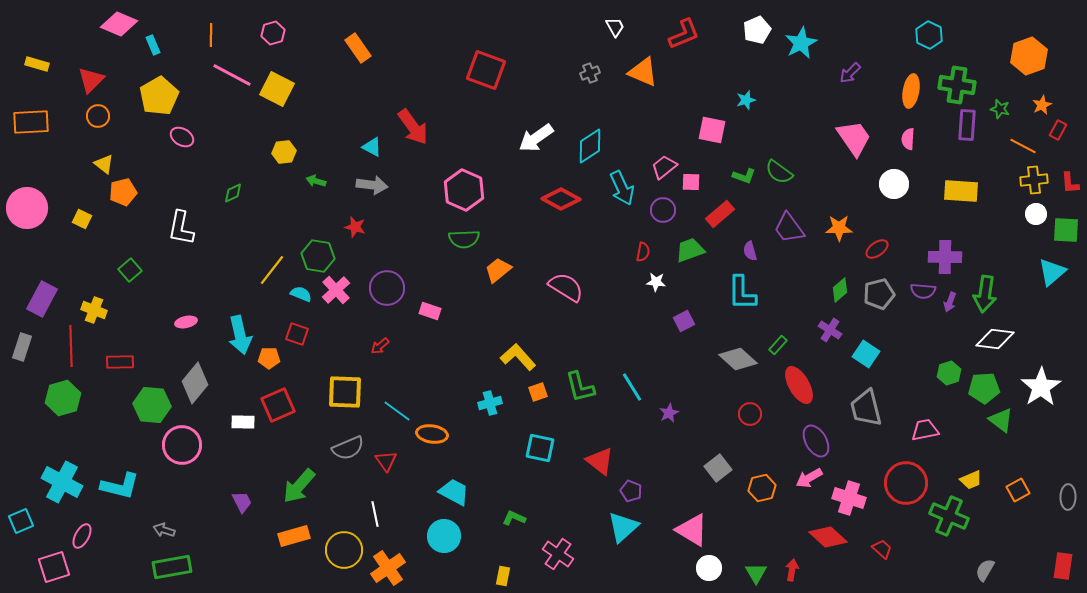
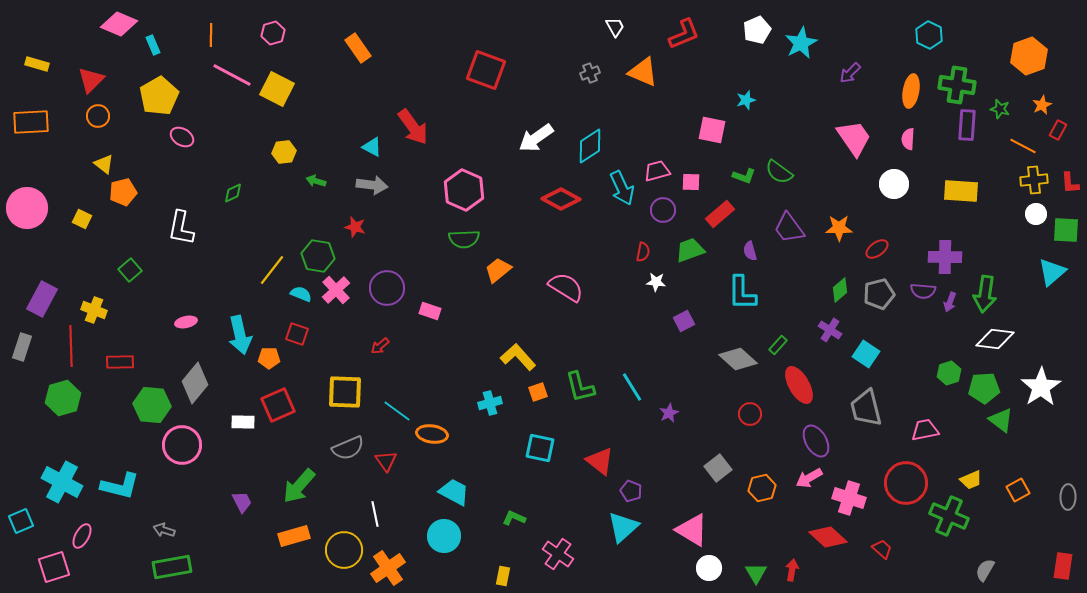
pink trapezoid at (664, 167): moved 7 px left, 4 px down; rotated 24 degrees clockwise
